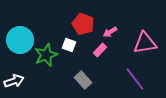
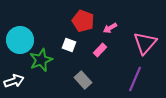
red pentagon: moved 3 px up
pink arrow: moved 4 px up
pink triangle: rotated 40 degrees counterclockwise
green star: moved 5 px left, 5 px down
purple line: rotated 60 degrees clockwise
